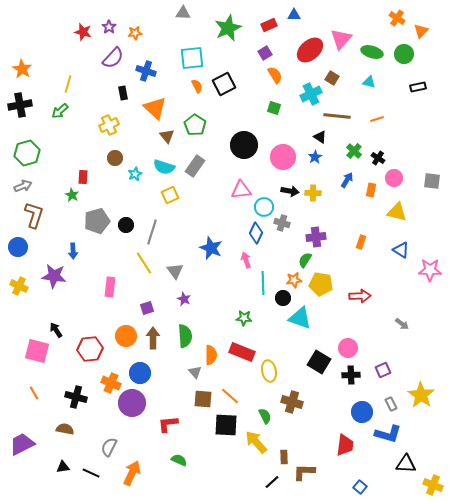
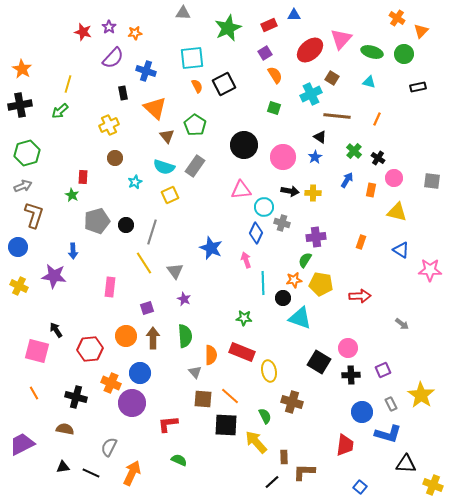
orange line at (377, 119): rotated 48 degrees counterclockwise
cyan star at (135, 174): moved 8 px down
